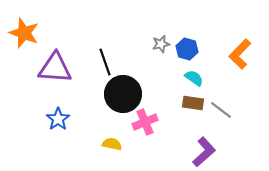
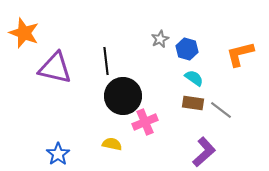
gray star: moved 1 px left, 5 px up; rotated 12 degrees counterclockwise
orange L-shape: rotated 32 degrees clockwise
black line: moved 1 px right, 1 px up; rotated 12 degrees clockwise
purple triangle: rotated 9 degrees clockwise
black circle: moved 2 px down
blue star: moved 35 px down
